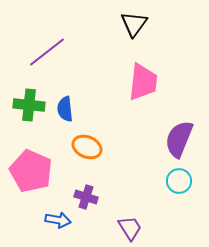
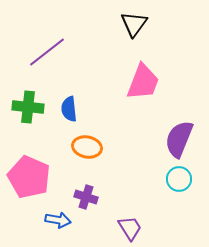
pink trapezoid: rotated 15 degrees clockwise
green cross: moved 1 px left, 2 px down
blue semicircle: moved 4 px right
orange ellipse: rotated 12 degrees counterclockwise
pink pentagon: moved 2 px left, 6 px down
cyan circle: moved 2 px up
